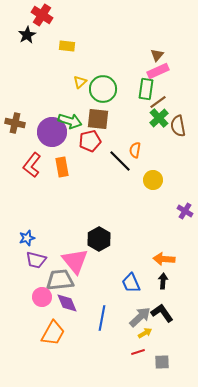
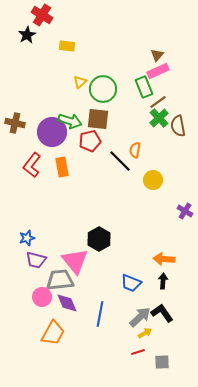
green rectangle: moved 2 px left, 2 px up; rotated 30 degrees counterclockwise
blue trapezoid: rotated 45 degrees counterclockwise
blue line: moved 2 px left, 4 px up
